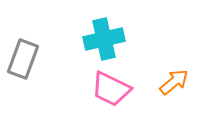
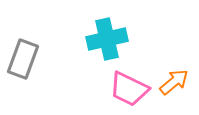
cyan cross: moved 3 px right
pink trapezoid: moved 18 px right
